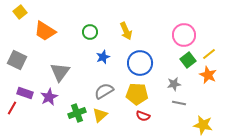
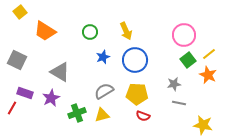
blue circle: moved 5 px left, 3 px up
gray triangle: rotated 35 degrees counterclockwise
purple star: moved 2 px right, 1 px down
yellow triangle: moved 2 px right; rotated 28 degrees clockwise
